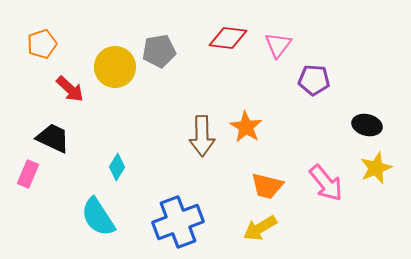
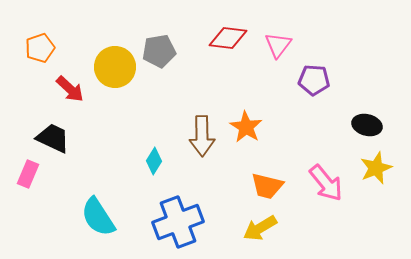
orange pentagon: moved 2 px left, 4 px down
cyan diamond: moved 37 px right, 6 px up
